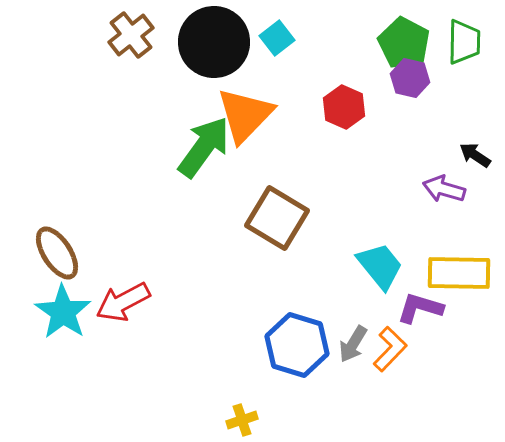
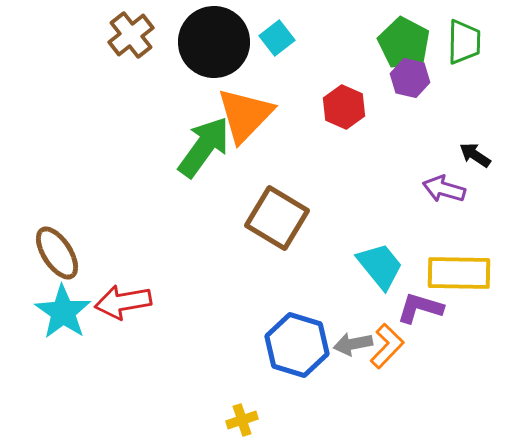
red arrow: rotated 18 degrees clockwise
gray arrow: rotated 48 degrees clockwise
orange L-shape: moved 3 px left, 3 px up
